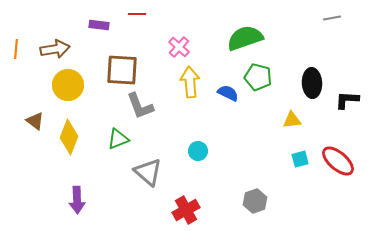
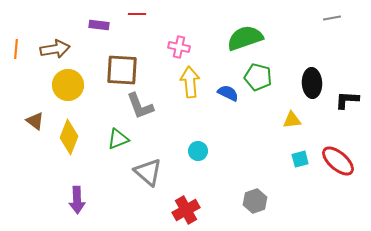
pink cross: rotated 30 degrees counterclockwise
